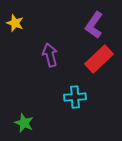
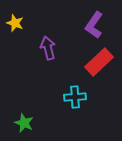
purple arrow: moved 2 px left, 7 px up
red rectangle: moved 3 px down
